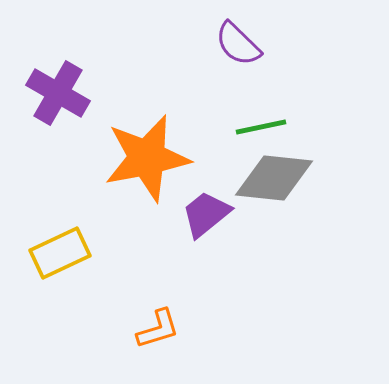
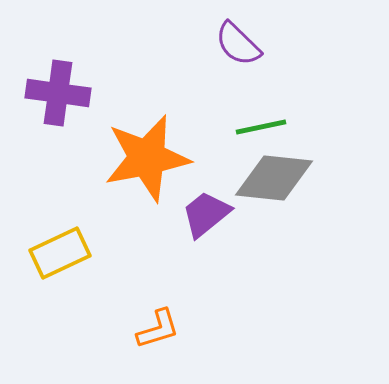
purple cross: rotated 22 degrees counterclockwise
